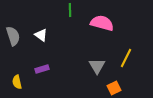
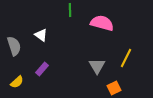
gray semicircle: moved 1 px right, 10 px down
purple rectangle: rotated 32 degrees counterclockwise
yellow semicircle: rotated 120 degrees counterclockwise
